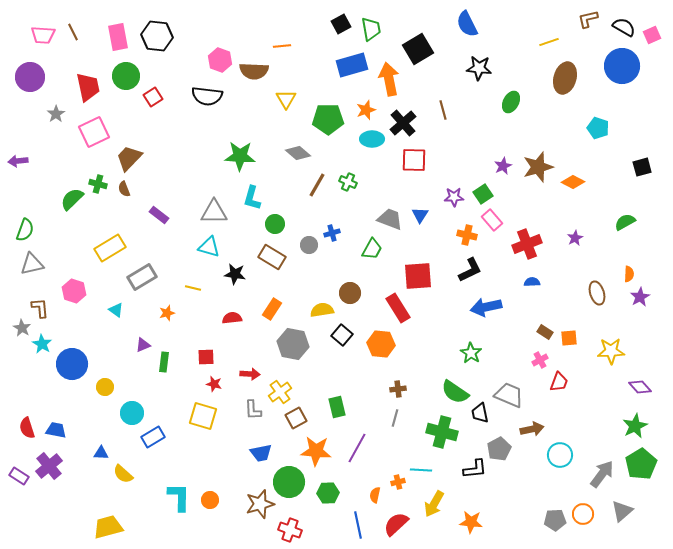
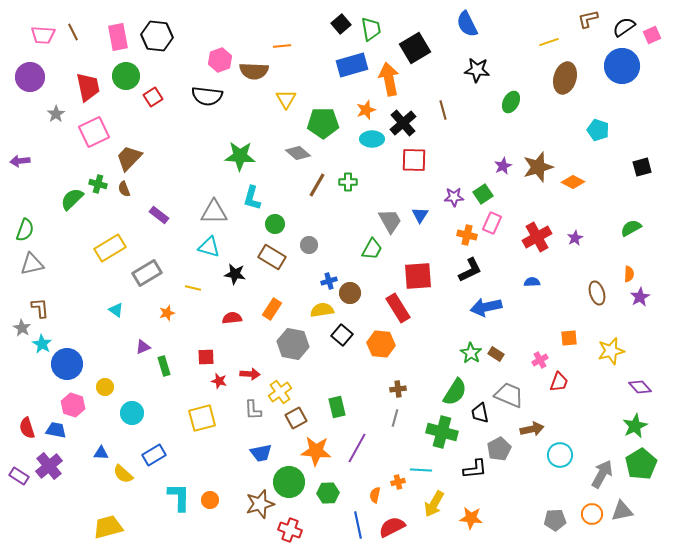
black square at (341, 24): rotated 12 degrees counterclockwise
black semicircle at (624, 27): rotated 65 degrees counterclockwise
black square at (418, 49): moved 3 px left, 1 px up
pink hexagon at (220, 60): rotated 20 degrees clockwise
black star at (479, 68): moved 2 px left, 2 px down
green pentagon at (328, 119): moved 5 px left, 4 px down
cyan pentagon at (598, 128): moved 2 px down
purple arrow at (18, 161): moved 2 px right
green cross at (348, 182): rotated 24 degrees counterclockwise
gray trapezoid at (390, 219): moved 2 px down; rotated 40 degrees clockwise
pink rectangle at (492, 220): moved 3 px down; rotated 65 degrees clockwise
green semicircle at (625, 222): moved 6 px right, 6 px down
blue cross at (332, 233): moved 3 px left, 48 px down
red cross at (527, 244): moved 10 px right, 7 px up; rotated 8 degrees counterclockwise
gray rectangle at (142, 277): moved 5 px right, 4 px up
pink hexagon at (74, 291): moved 1 px left, 114 px down
brown rectangle at (545, 332): moved 49 px left, 22 px down
purple triangle at (143, 345): moved 2 px down
yellow star at (611, 351): rotated 12 degrees counterclockwise
green rectangle at (164, 362): moved 4 px down; rotated 24 degrees counterclockwise
blue circle at (72, 364): moved 5 px left
red star at (214, 384): moved 5 px right, 3 px up
green semicircle at (455, 392): rotated 92 degrees counterclockwise
yellow square at (203, 416): moved 1 px left, 2 px down; rotated 32 degrees counterclockwise
blue rectangle at (153, 437): moved 1 px right, 18 px down
gray arrow at (602, 474): rotated 8 degrees counterclockwise
gray triangle at (622, 511): rotated 30 degrees clockwise
orange circle at (583, 514): moved 9 px right
orange star at (471, 522): moved 4 px up
red semicircle at (396, 524): moved 4 px left, 3 px down; rotated 16 degrees clockwise
